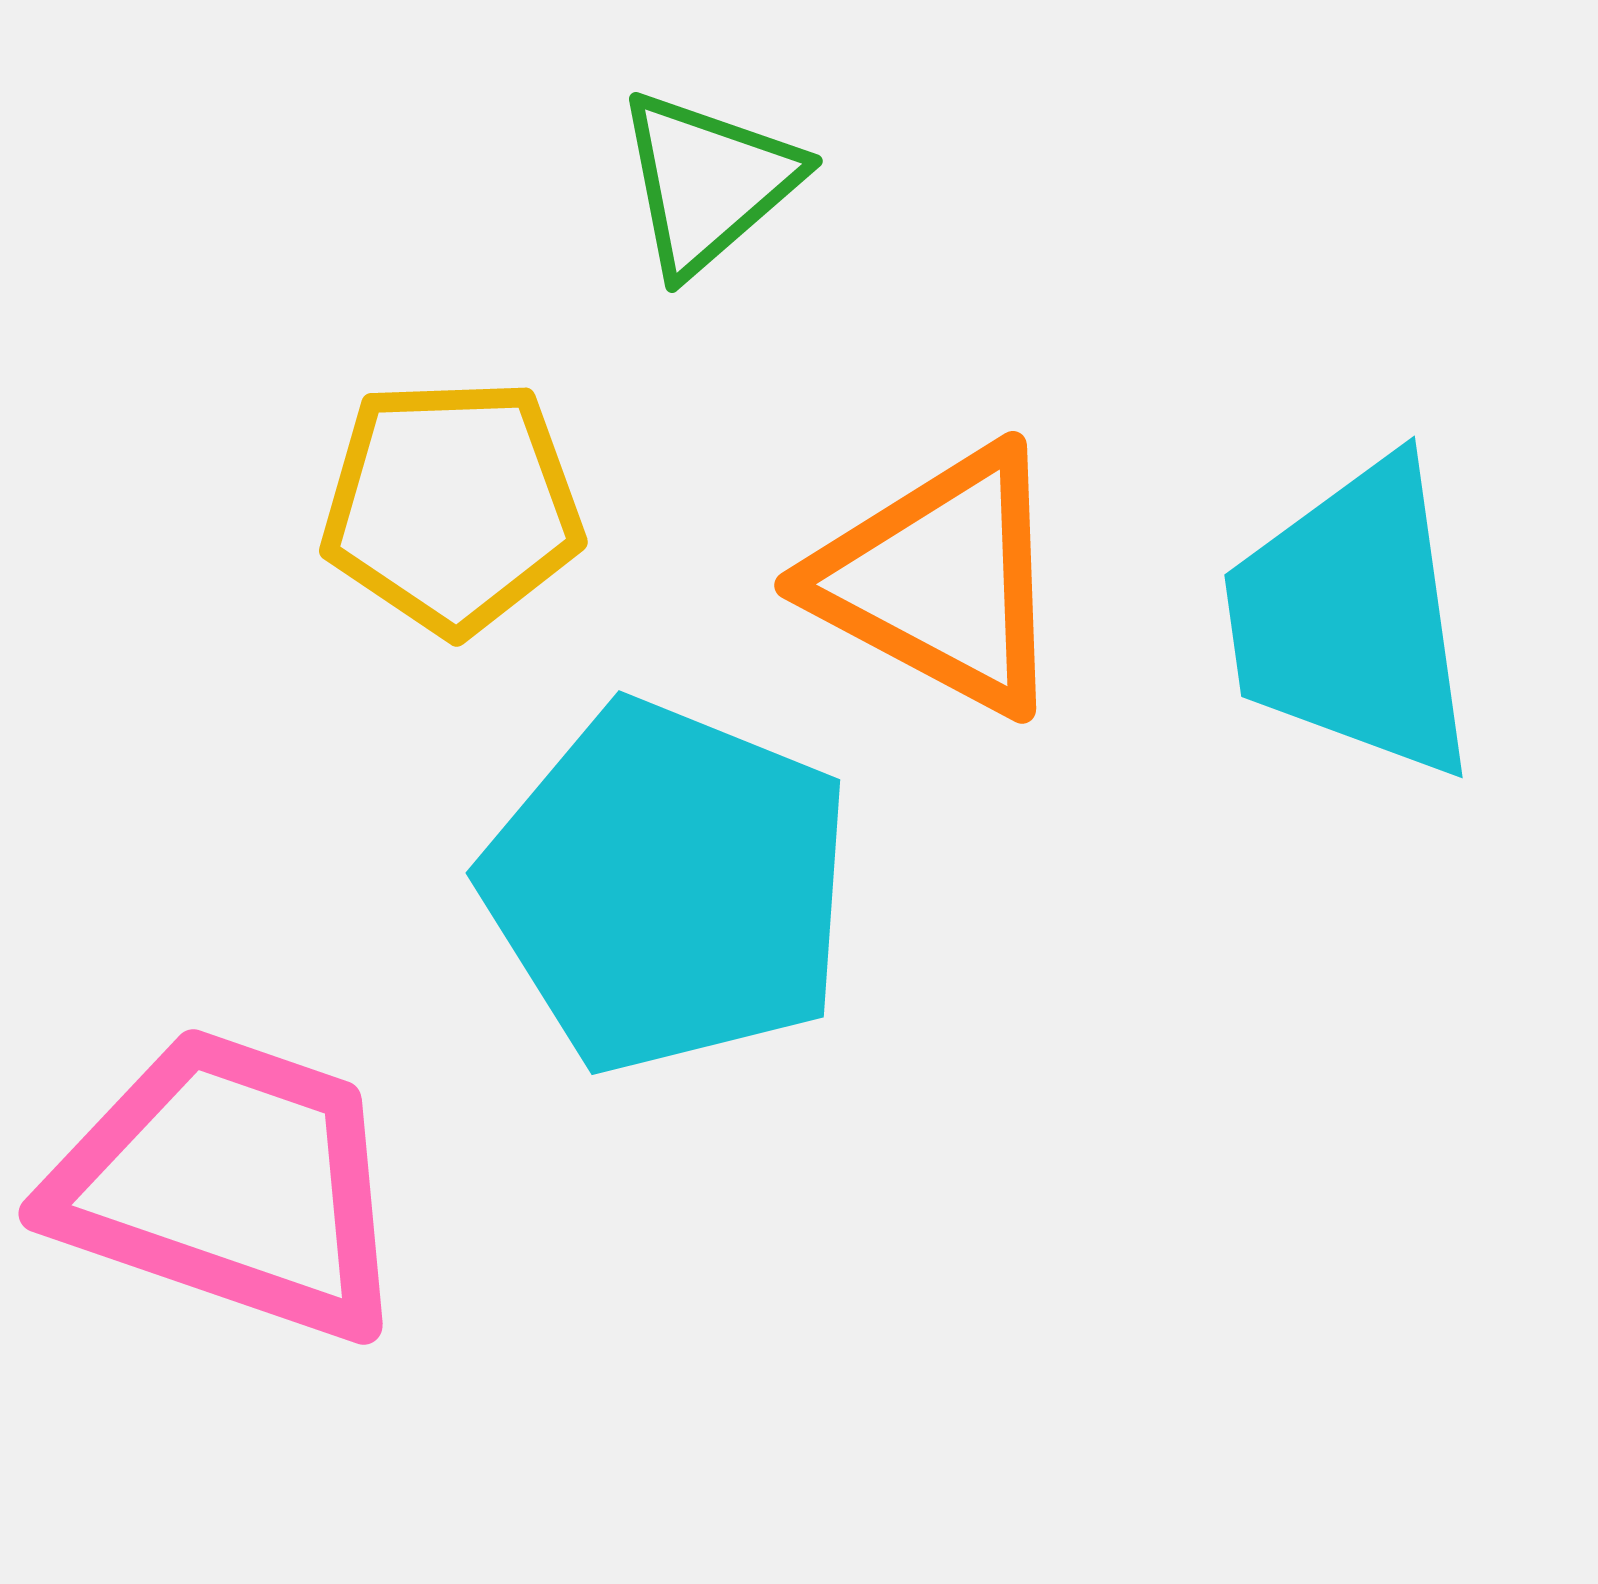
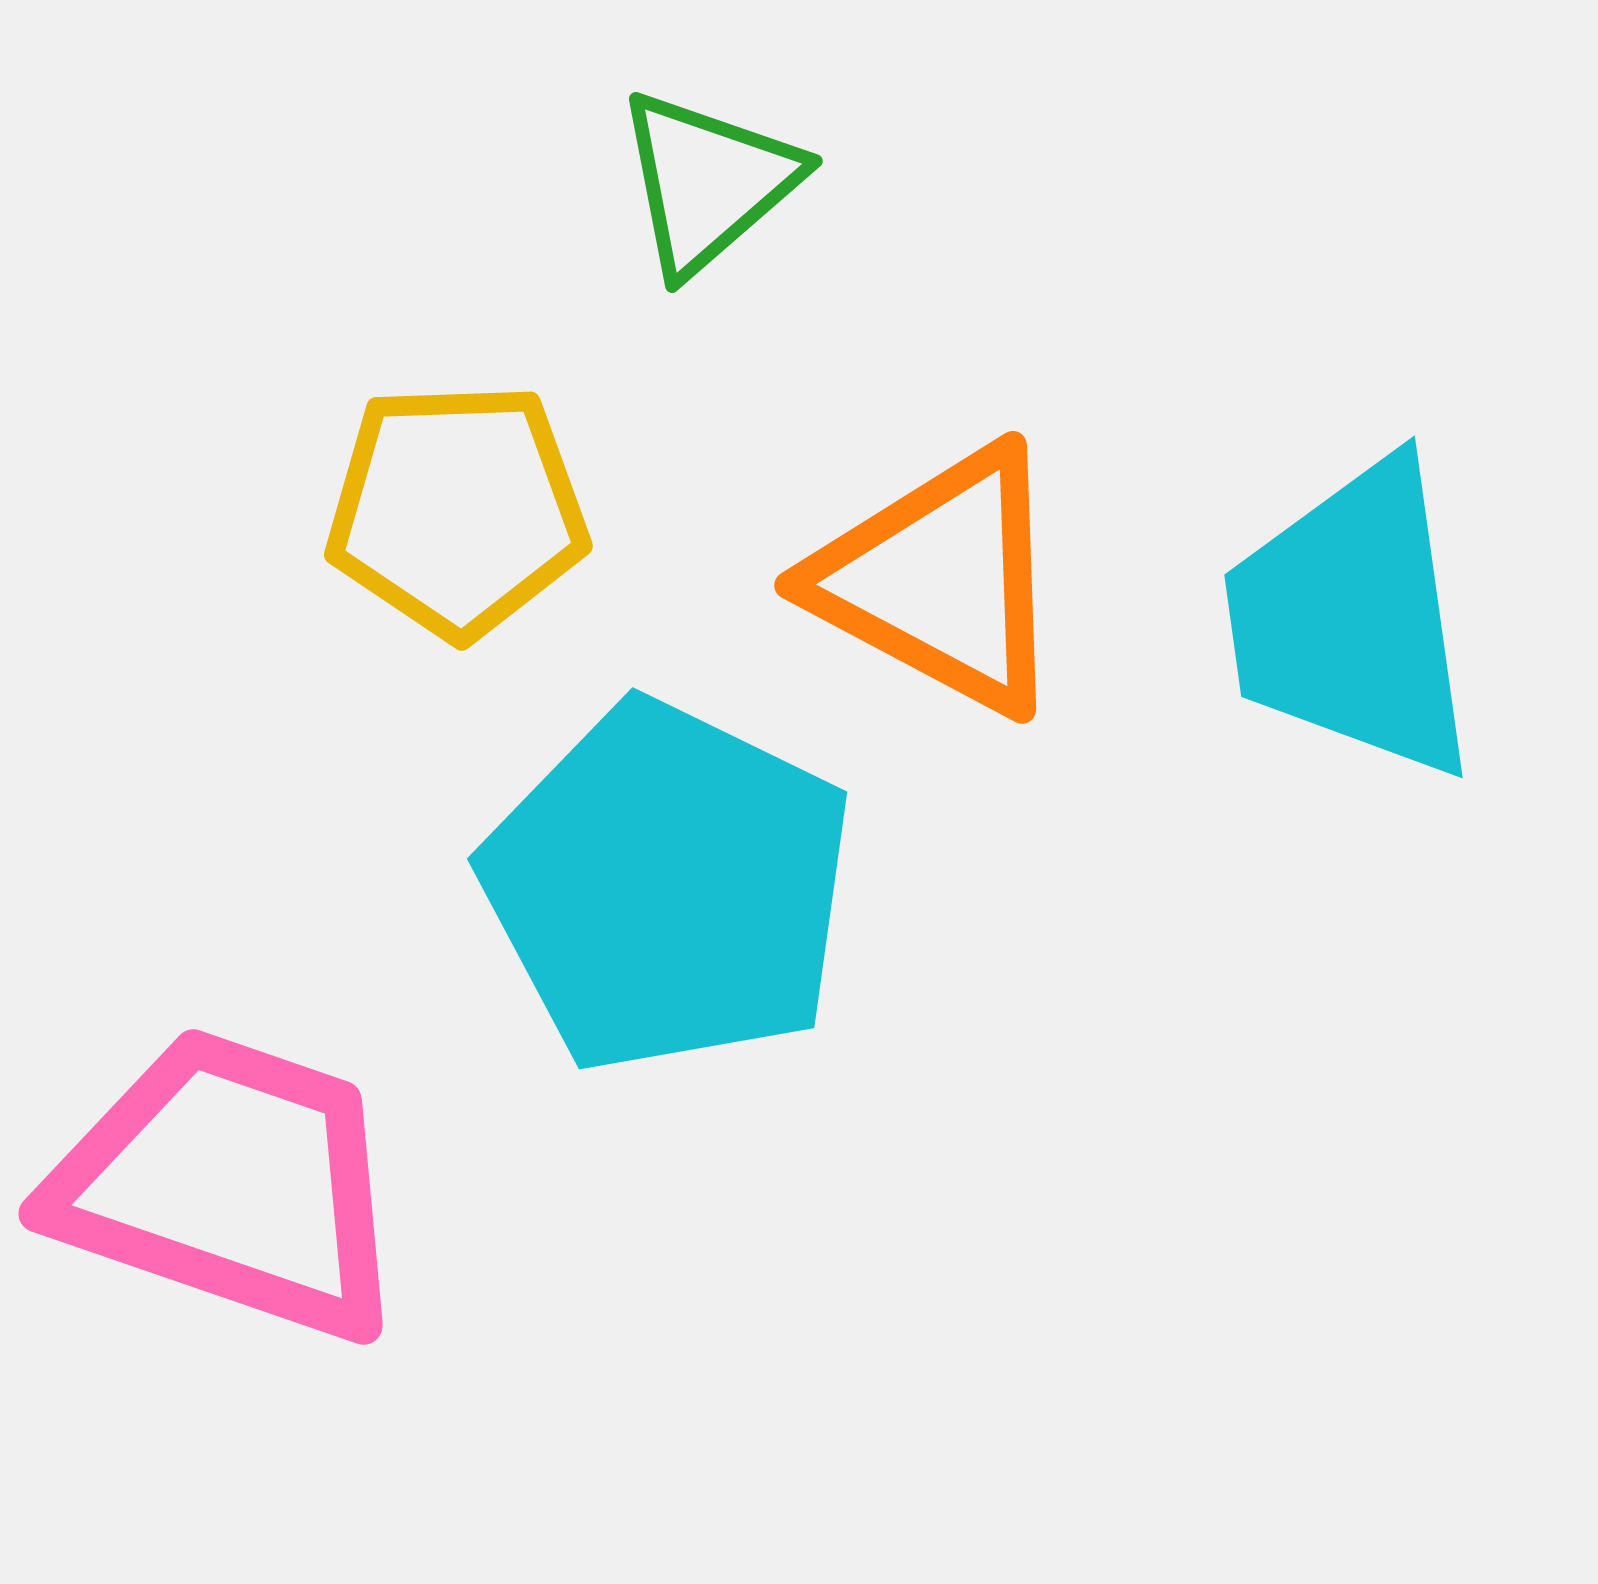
yellow pentagon: moved 5 px right, 4 px down
cyan pentagon: rotated 4 degrees clockwise
